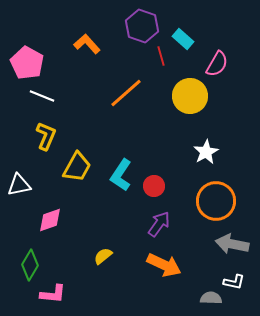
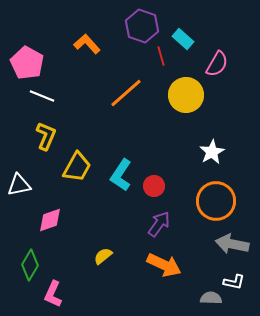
yellow circle: moved 4 px left, 1 px up
white star: moved 6 px right
pink L-shape: rotated 108 degrees clockwise
